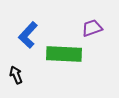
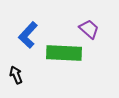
purple trapezoid: moved 3 px left, 1 px down; rotated 60 degrees clockwise
green rectangle: moved 1 px up
